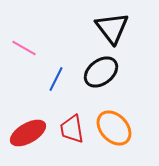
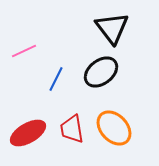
pink line: moved 3 px down; rotated 55 degrees counterclockwise
